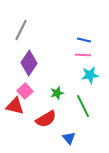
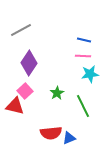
gray line: rotated 35 degrees clockwise
pink line: moved 1 px down
cyan star: moved 1 px up
green star: rotated 16 degrees counterclockwise
red semicircle: moved 5 px right, 14 px down; rotated 25 degrees clockwise
blue triangle: rotated 48 degrees clockwise
